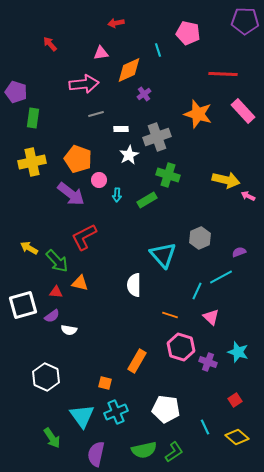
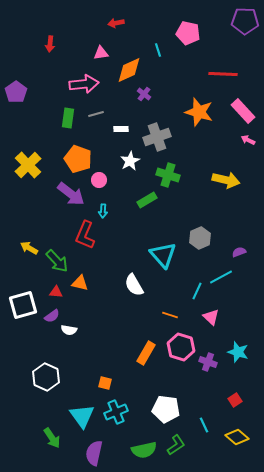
red arrow at (50, 44): rotated 133 degrees counterclockwise
purple pentagon at (16, 92): rotated 20 degrees clockwise
purple cross at (144, 94): rotated 16 degrees counterclockwise
orange star at (198, 114): moved 1 px right, 2 px up
green rectangle at (33, 118): moved 35 px right
white star at (129, 155): moved 1 px right, 6 px down
yellow cross at (32, 162): moved 4 px left, 3 px down; rotated 32 degrees counterclockwise
cyan arrow at (117, 195): moved 14 px left, 16 px down
pink arrow at (248, 196): moved 56 px up
red L-shape at (84, 237): moved 1 px right, 2 px up; rotated 40 degrees counterclockwise
white semicircle at (134, 285): rotated 30 degrees counterclockwise
orange rectangle at (137, 361): moved 9 px right, 8 px up
cyan line at (205, 427): moved 1 px left, 2 px up
green L-shape at (174, 452): moved 2 px right, 7 px up
purple semicircle at (96, 454): moved 2 px left, 1 px up
